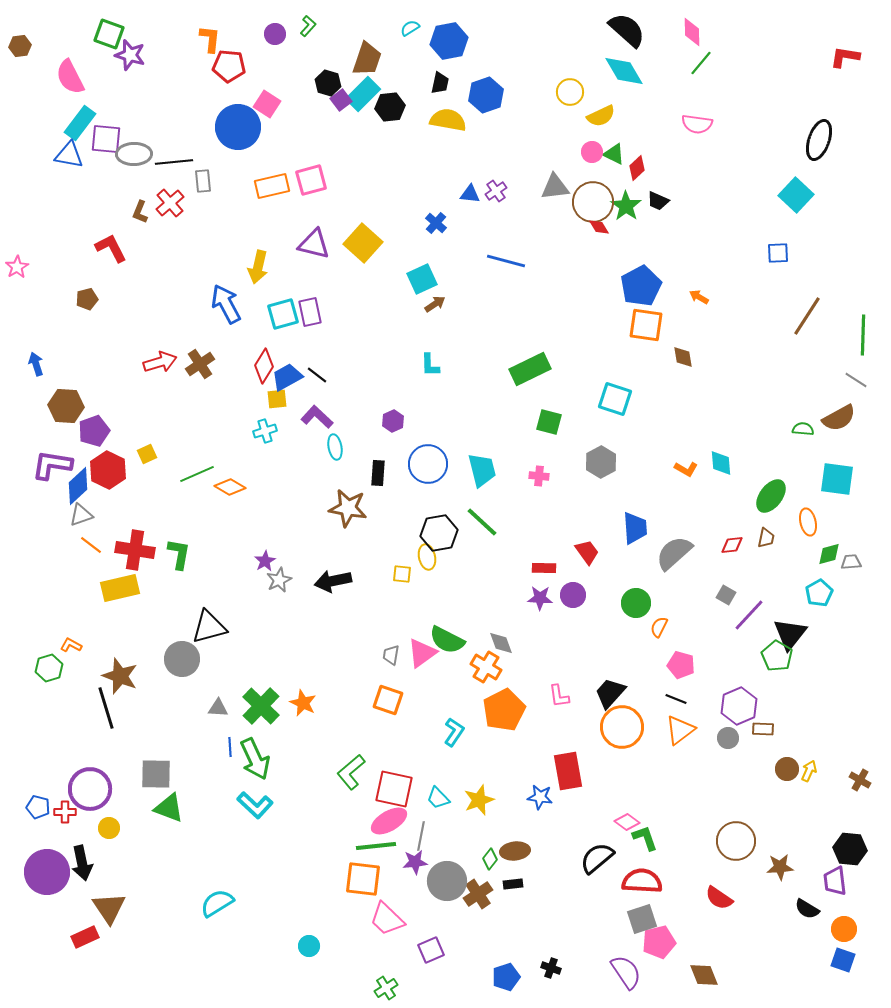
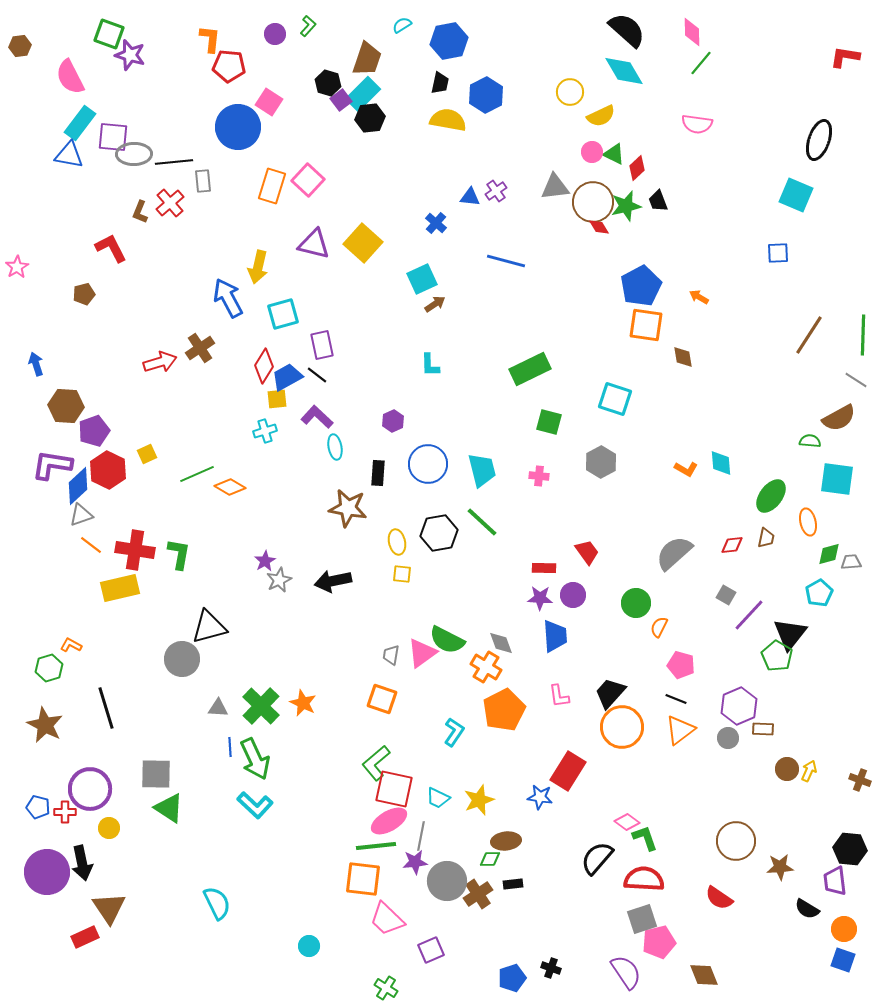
cyan semicircle at (410, 28): moved 8 px left, 3 px up
blue hexagon at (486, 95): rotated 8 degrees counterclockwise
pink square at (267, 104): moved 2 px right, 2 px up
black hexagon at (390, 107): moved 20 px left, 11 px down
purple square at (106, 139): moved 7 px right, 2 px up
pink square at (311, 180): moved 3 px left; rotated 32 degrees counterclockwise
orange rectangle at (272, 186): rotated 60 degrees counterclockwise
blue triangle at (470, 194): moved 3 px down
cyan square at (796, 195): rotated 20 degrees counterclockwise
black trapezoid at (658, 201): rotated 45 degrees clockwise
green star at (626, 206): rotated 24 degrees clockwise
brown pentagon at (87, 299): moved 3 px left, 5 px up
blue arrow at (226, 304): moved 2 px right, 6 px up
purple rectangle at (310, 312): moved 12 px right, 33 px down
brown line at (807, 316): moved 2 px right, 19 px down
brown cross at (200, 364): moved 16 px up
green semicircle at (803, 429): moved 7 px right, 12 px down
blue trapezoid at (635, 528): moved 80 px left, 108 px down
yellow ellipse at (427, 557): moved 30 px left, 15 px up
brown star at (120, 676): moved 75 px left, 49 px down; rotated 6 degrees clockwise
orange square at (388, 700): moved 6 px left, 1 px up
red rectangle at (568, 771): rotated 42 degrees clockwise
green L-shape at (351, 772): moved 25 px right, 9 px up
brown cross at (860, 780): rotated 10 degrees counterclockwise
cyan trapezoid at (438, 798): rotated 20 degrees counterclockwise
green triangle at (169, 808): rotated 12 degrees clockwise
brown ellipse at (515, 851): moved 9 px left, 10 px up
black semicircle at (597, 858): rotated 9 degrees counterclockwise
green diamond at (490, 859): rotated 50 degrees clockwise
red semicircle at (642, 881): moved 2 px right, 2 px up
cyan semicircle at (217, 903): rotated 96 degrees clockwise
blue pentagon at (506, 977): moved 6 px right, 1 px down
green cross at (386, 988): rotated 25 degrees counterclockwise
